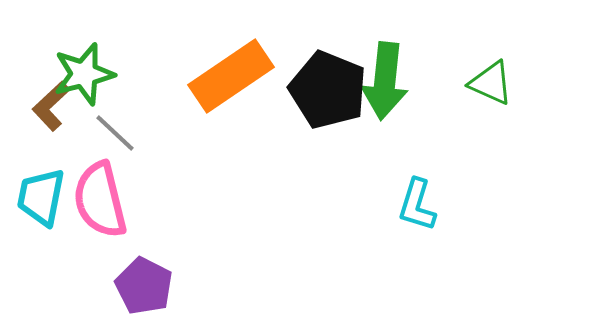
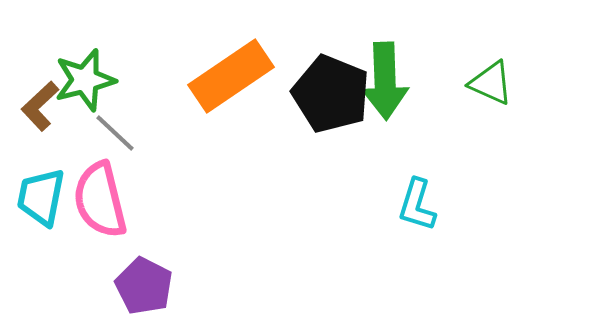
green star: moved 1 px right, 6 px down
green arrow: rotated 8 degrees counterclockwise
black pentagon: moved 3 px right, 4 px down
brown L-shape: moved 11 px left
